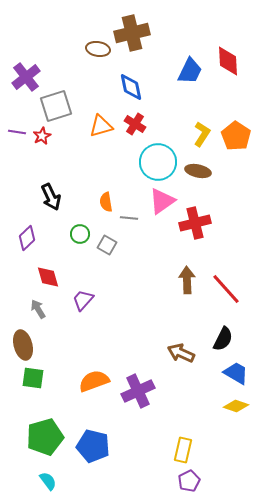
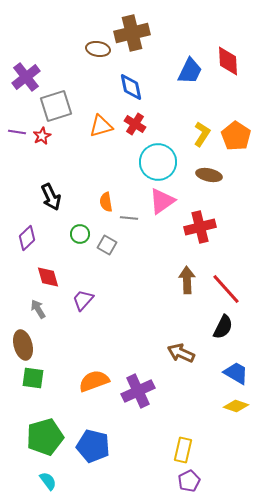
brown ellipse at (198, 171): moved 11 px right, 4 px down
red cross at (195, 223): moved 5 px right, 4 px down
black semicircle at (223, 339): moved 12 px up
